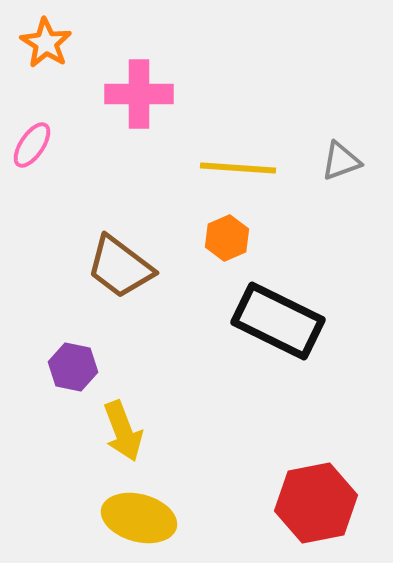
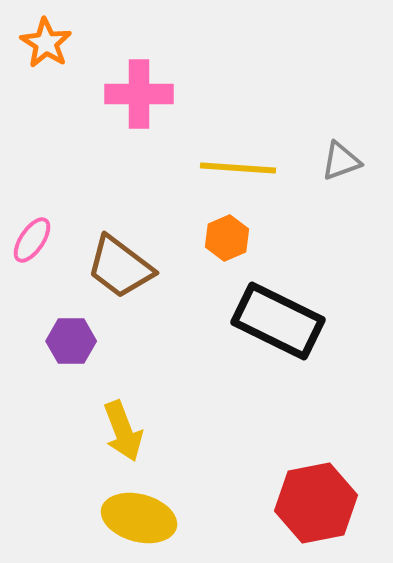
pink ellipse: moved 95 px down
purple hexagon: moved 2 px left, 26 px up; rotated 12 degrees counterclockwise
